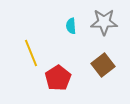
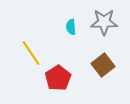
cyan semicircle: moved 1 px down
yellow line: rotated 12 degrees counterclockwise
